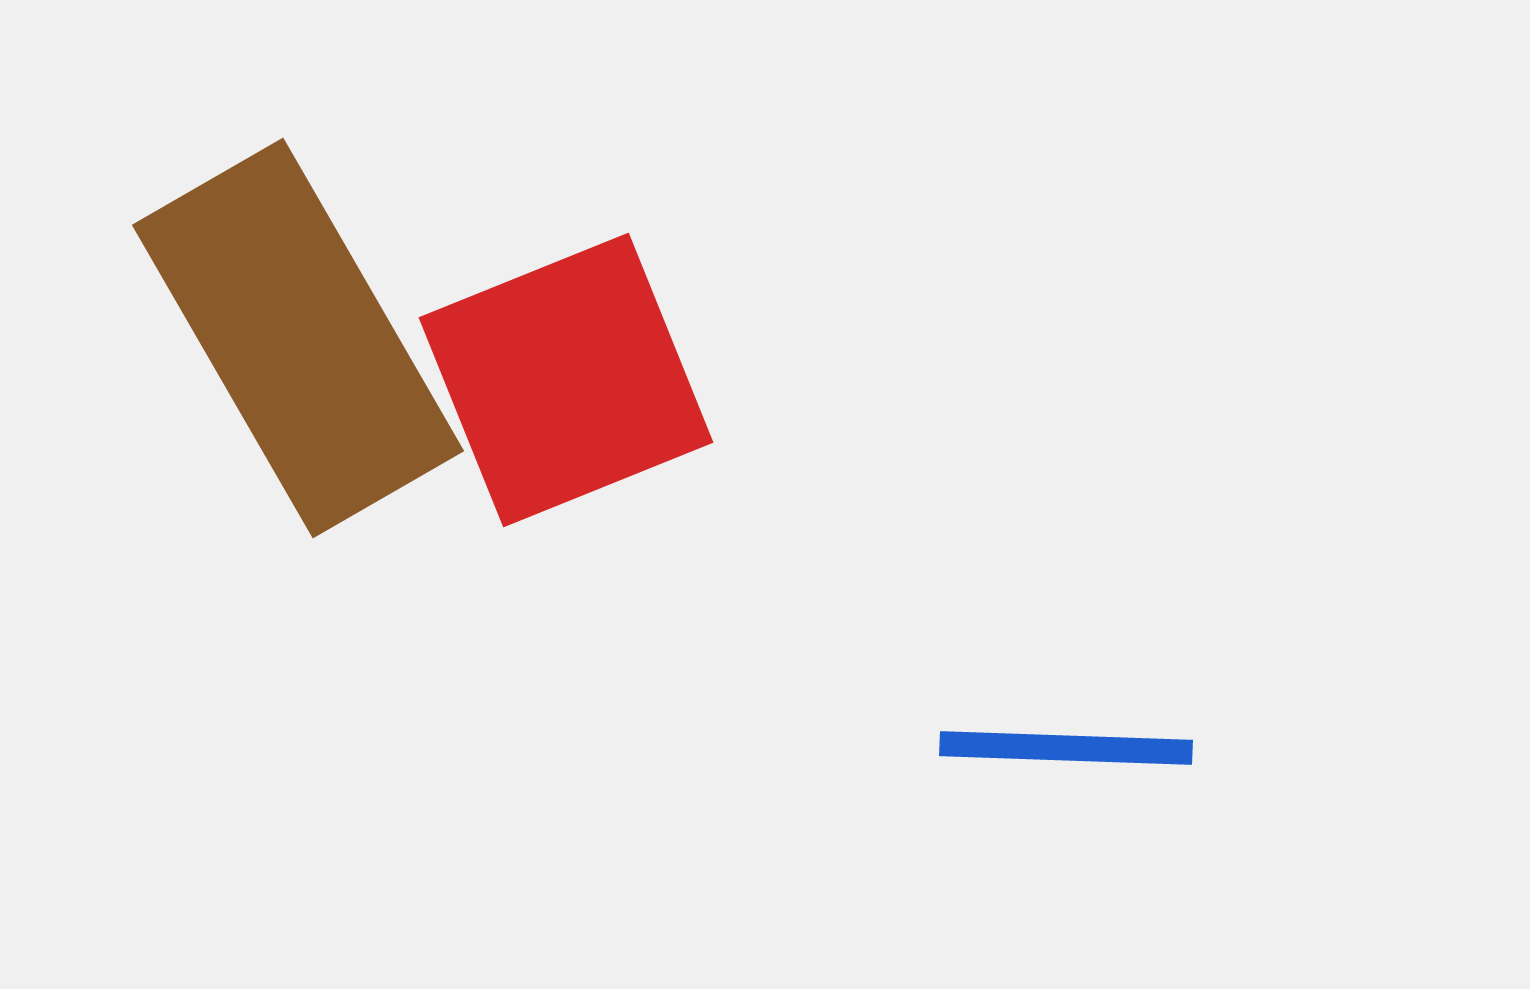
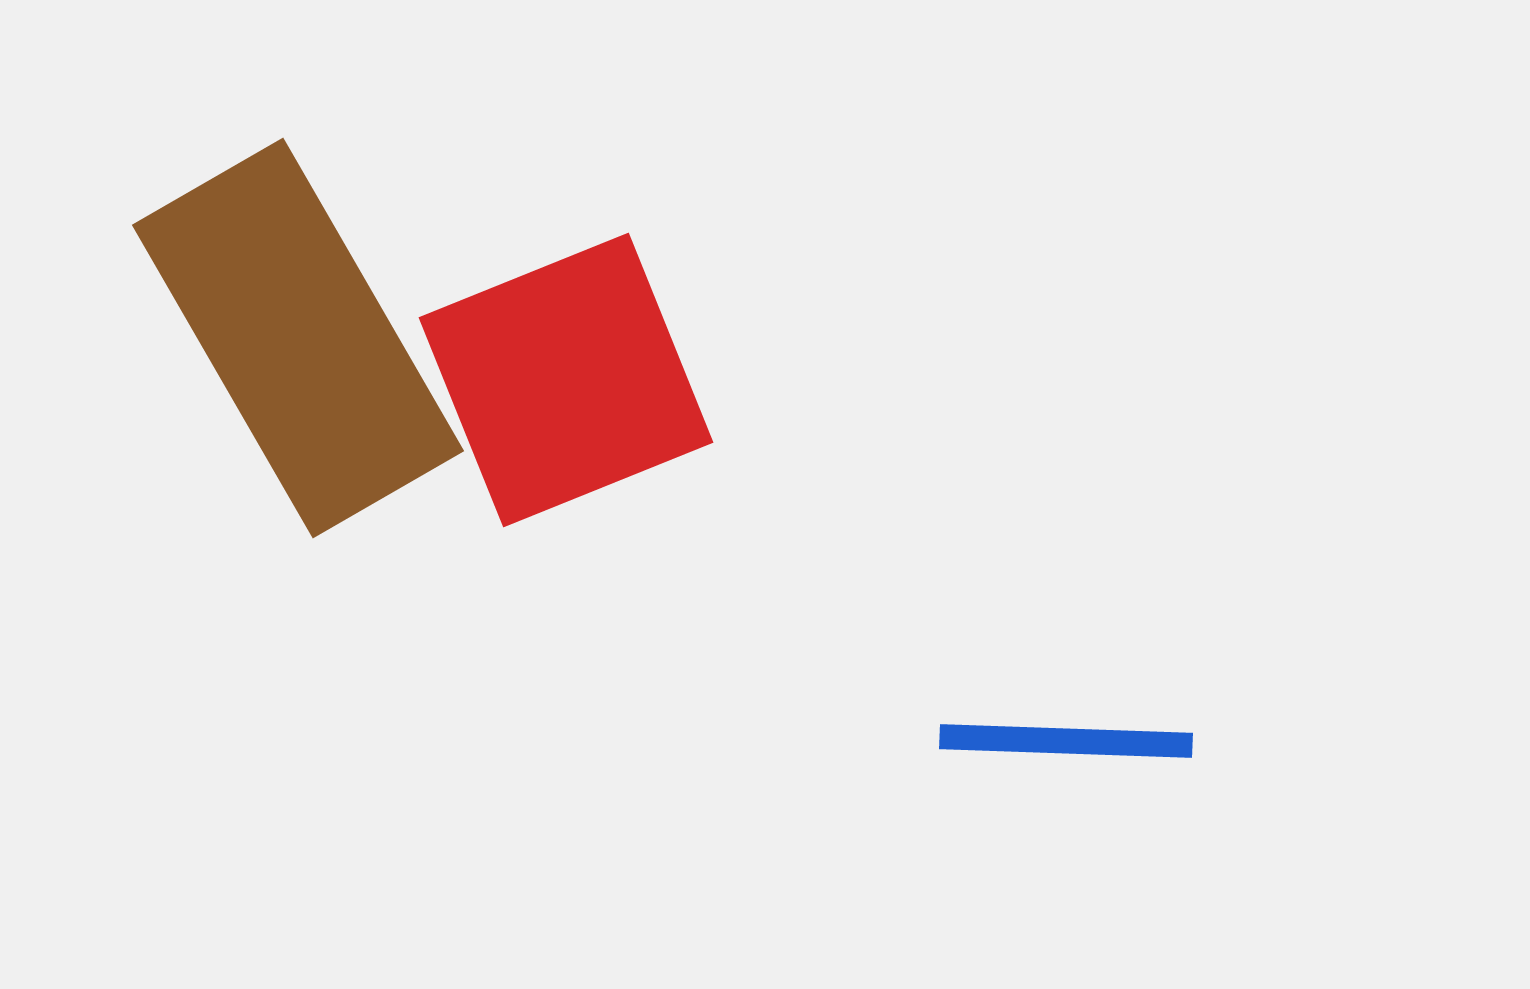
blue line: moved 7 px up
